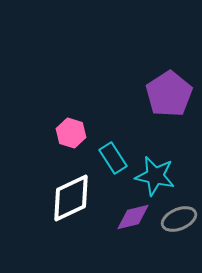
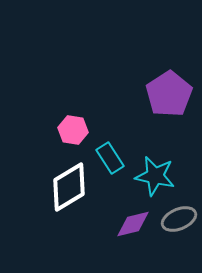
pink hexagon: moved 2 px right, 3 px up; rotated 8 degrees counterclockwise
cyan rectangle: moved 3 px left
white diamond: moved 2 px left, 11 px up; rotated 6 degrees counterclockwise
purple diamond: moved 7 px down
